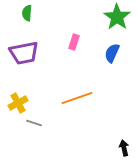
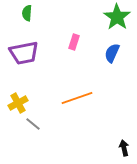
gray line: moved 1 px left, 1 px down; rotated 21 degrees clockwise
